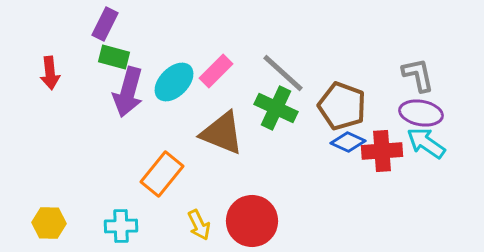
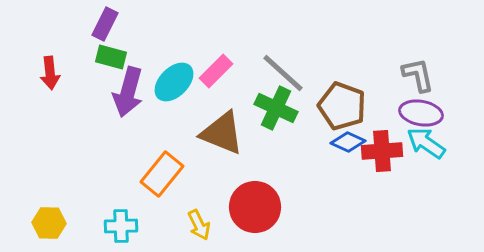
green rectangle: moved 3 px left
red circle: moved 3 px right, 14 px up
